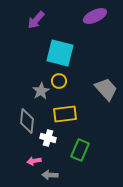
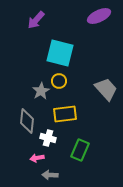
purple ellipse: moved 4 px right
pink arrow: moved 3 px right, 3 px up
